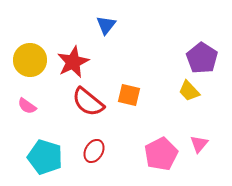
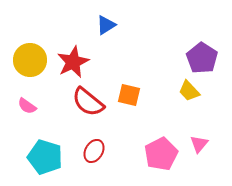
blue triangle: rotated 20 degrees clockwise
